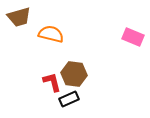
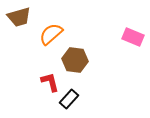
orange semicircle: rotated 55 degrees counterclockwise
brown hexagon: moved 1 px right, 14 px up
red L-shape: moved 2 px left
black rectangle: rotated 24 degrees counterclockwise
